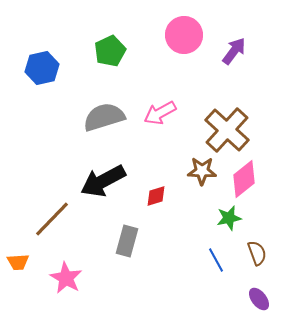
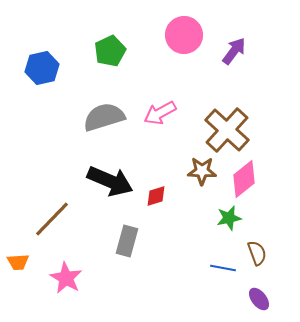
black arrow: moved 7 px right; rotated 129 degrees counterclockwise
blue line: moved 7 px right, 8 px down; rotated 50 degrees counterclockwise
